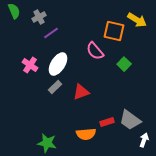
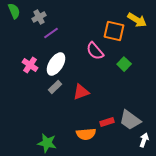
white ellipse: moved 2 px left
